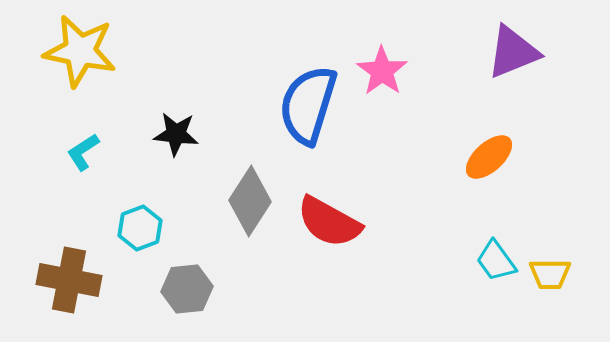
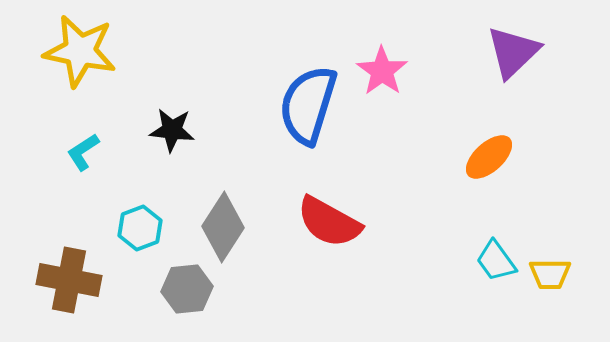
purple triangle: rotated 22 degrees counterclockwise
black star: moved 4 px left, 4 px up
gray diamond: moved 27 px left, 26 px down
